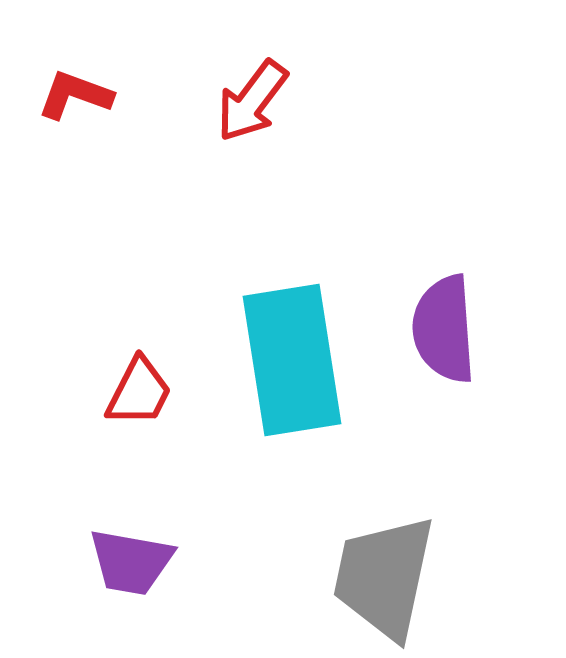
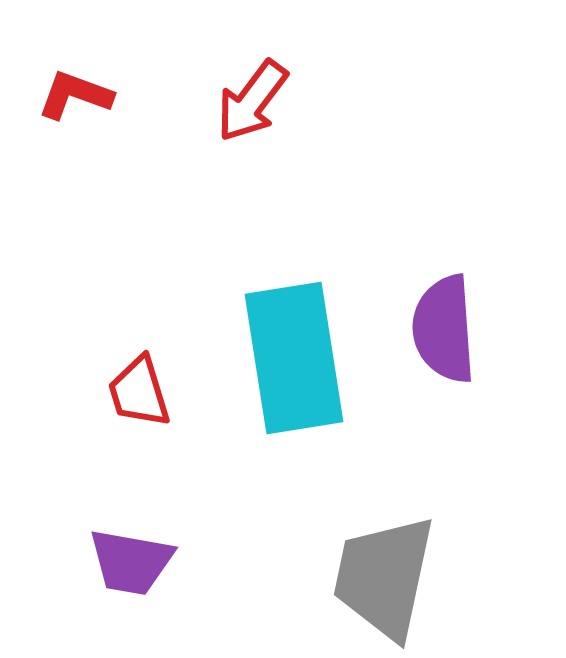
cyan rectangle: moved 2 px right, 2 px up
red trapezoid: rotated 136 degrees clockwise
